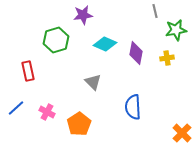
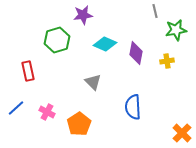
green hexagon: moved 1 px right
yellow cross: moved 3 px down
